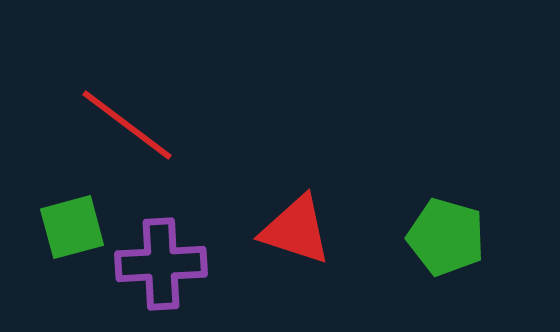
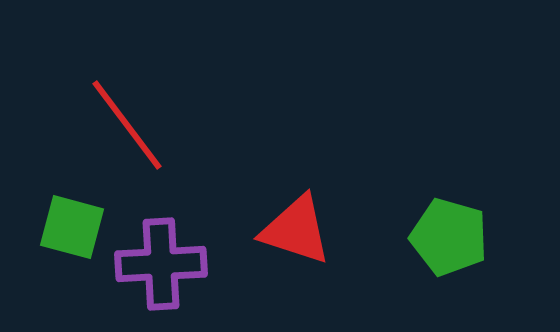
red line: rotated 16 degrees clockwise
green square: rotated 30 degrees clockwise
green pentagon: moved 3 px right
